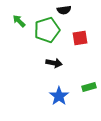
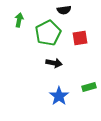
green arrow: moved 1 px up; rotated 56 degrees clockwise
green pentagon: moved 1 px right, 3 px down; rotated 10 degrees counterclockwise
